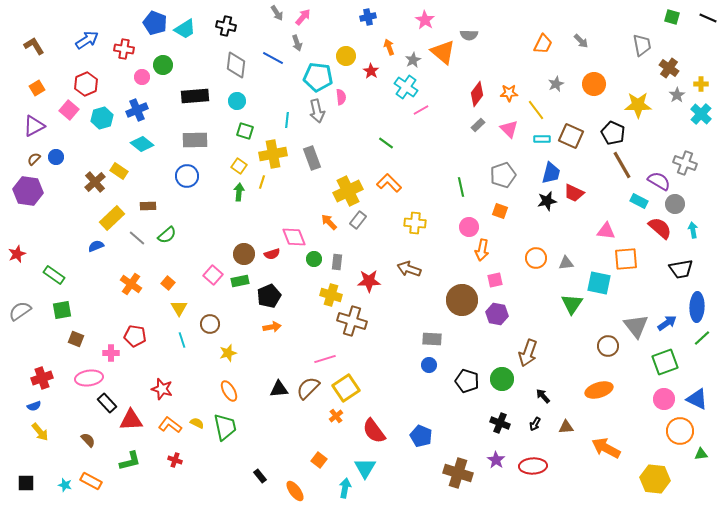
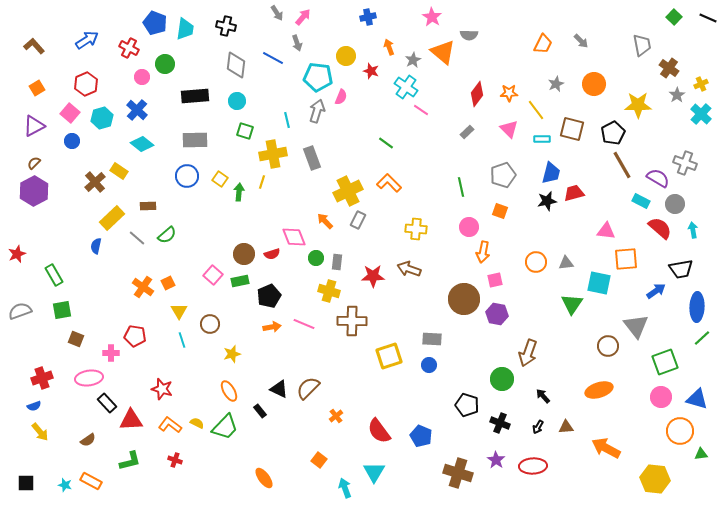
green square at (672, 17): moved 2 px right; rotated 28 degrees clockwise
pink star at (425, 20): moved 7 px right, 3 px up
cyan trapezoid at (185, 29): rotated 50 degrees counterclockwise
brown L-shape at (34, 46): rotated 10 degrees counterclockwise
red cross at (124, 49): moved 5 px right, 1 px up; rotated 18 degrees clockwise
green circle at (163, 65): moved 2 px right, 1 px up
red star at (371, 71): rotated 14 degrees counterclockwise
yellow cross at (701, 84): rotated 24 degrees counterclockwise
pink semicircle at (341, 97): rotated 28 degrees clockwise
pink square at (69, 110): moved 1 px right, 3 px down
blue cross at (137, 110): rotated 25 degrees counterclockwise
pink line at (421, 110): rotated 63 degrees clockwise
gray arrow at (317, 111): rotated 150 degrees counterclockwise
cyan line at (287, 120): rotated 21 degrees counterclockwise
gray rectangle at (478, 125): moved 11 px left, 7 px down
black pentagon at (613, 133): rotated 20 degrees clockwise
brown square at (571, 136): moved 1 px right, 7 px up; rotated 10 degrees counterclockwise
blue circle at (56, 157): moved 16 px right, 16 px up
brown semicircle at (34, 159): moved 4 px down
yellow square at (239, 166): moved 19 px left, 13 px down
purple semicircle at (659, 181): moved 1 px left, 3 px up
purple hexagon at (28, 191): moved 6 px right; rotated 24 degrees clockwise
red trapezoid at (574, 193): rotated 140 degrees clockwise
cyan rectangle at (639, 201): moved 2 px right
gray rectangle at (358, 220): rotated 12 degrees counterclockwise
orange arrow at (329, 222): moved 4 px left, 1 px up
yellow cross at (415, 223): moved 1 px right, 6 px down
blue semicircle at (96, 246): rotated 56 degrees counterclockwise
orange arrow at (482, 250): moved 1 px right, 2 px down
orange circle at (536, 258): moved 4 px down
green circle at (314, 259): moved 2 px right, 1 px up
green rectangle at (54, 275): rotated 25 degrees clockwise
red star at (369, 281): moved 4 px right, 5 px up
orange square at (168, 283): rotated 24 degrees clockwise
orange cross at (131, 284): moved 12 px right, 3 px down
yellow cross at (331, 295): moved 2 px left, 4 px up
brown circle at (462, 300): moved 2 px right, 1 px up
yellow triangle at (179, 308): moved 3 px down
gray semicircle at (20, 311): rotated 15 degrees clockwise
brown cross at (352, 321): rotated 16 degrees counterclockwise
blue arrow at (667, 323): moved 11 px left, 32 px up
yellow star at (228, 353): moved 4 px right, 1 px down
pink line at (325, 359): moved 21 px left, 35 px up; rotated 40 degrees clockwise
black pentagon at (467, 381): moved 24 px down
yellow square at (346, 388): moved 43 px right, 32 px up; rotated 16 degrees clockwise
black triangle at (279, 389): rotated 30 degrees clockwise
pink circle at (664, 399): moved 3 px left, 2 px up
blue triangle at (697, 399): rotated 10 degrees counterclockwise
black arrow at (535, 424): moved 3 px right, 3 px down
green trapezoid at (225, 427): rotated 56 degrees clockwise
red semicircle at (374, 431): moved 5 px right
brown semicircle at (88, 440): rotated 98 degrees clockwise
cyan triangle at (365, 468): moved 9 px right, 4 px down
black rectangle at (260, 476): moved 65 px up
cyan arrow at (345, 488): rotated 30 degrees counterclockwise
orange ellipse at (295, 491): moved 31 px left, 13 px up
